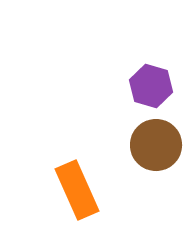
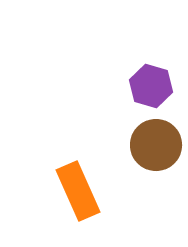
orange rectangle: moved 1 px right, 1 px down
